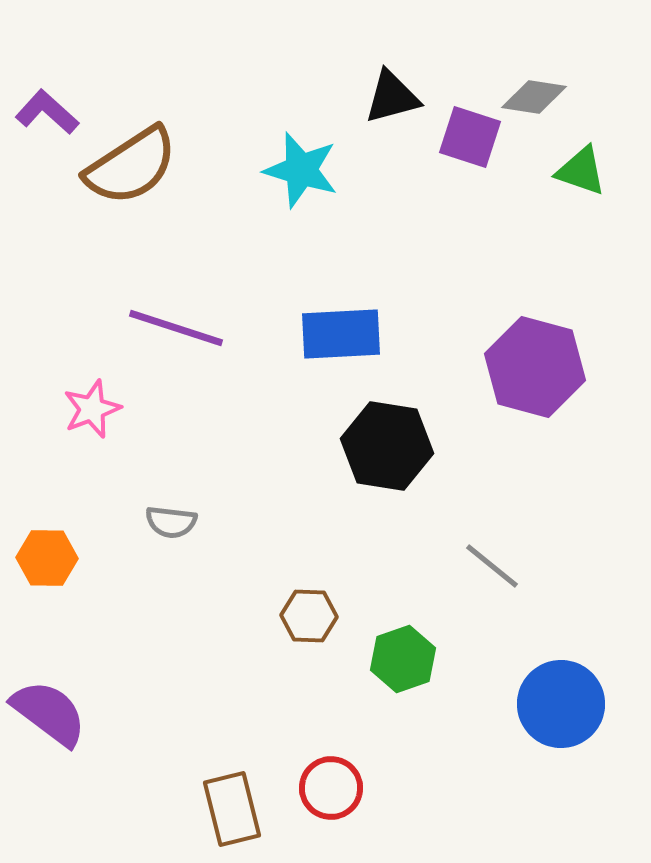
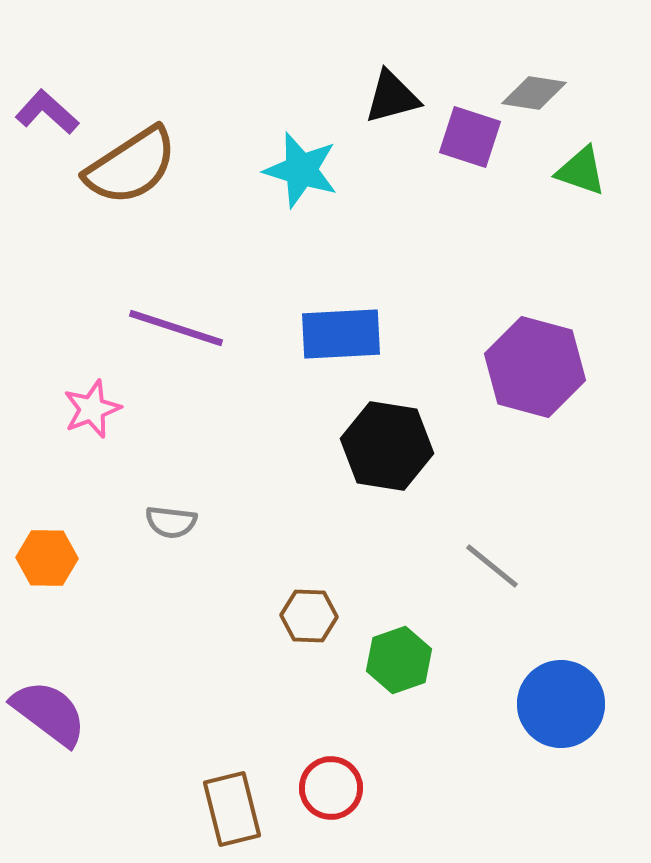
gray diamond: moved 4 px up
green hexagon: moved 4 px left, 1 px down
